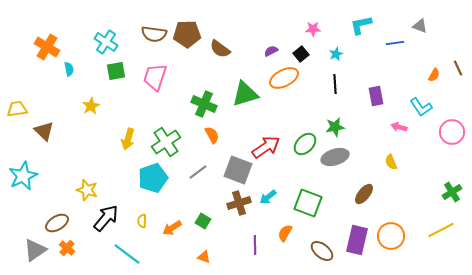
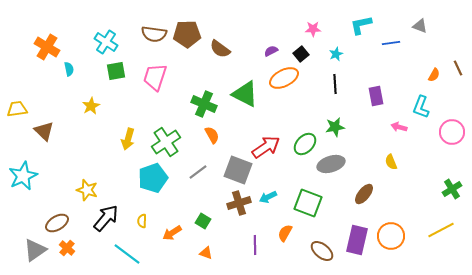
blue line at (395, 43): moved 4 px left
green triangle at (245, 94): rotated 44 degrees clockwise
cyan L-shape at (421, 107): rotated 55 degrees clockwise
gray ellipse at (335, 157): moved 4 px left, 7 px down
green cross at (452, 192): moved 3 px up
cyan arrow at (268, 197): rotated 12 degrees clockwise
orange arrow at (172, 228): moved 5 px down
orange triangle at (204, 257): moved 2 px right, 4 px up
